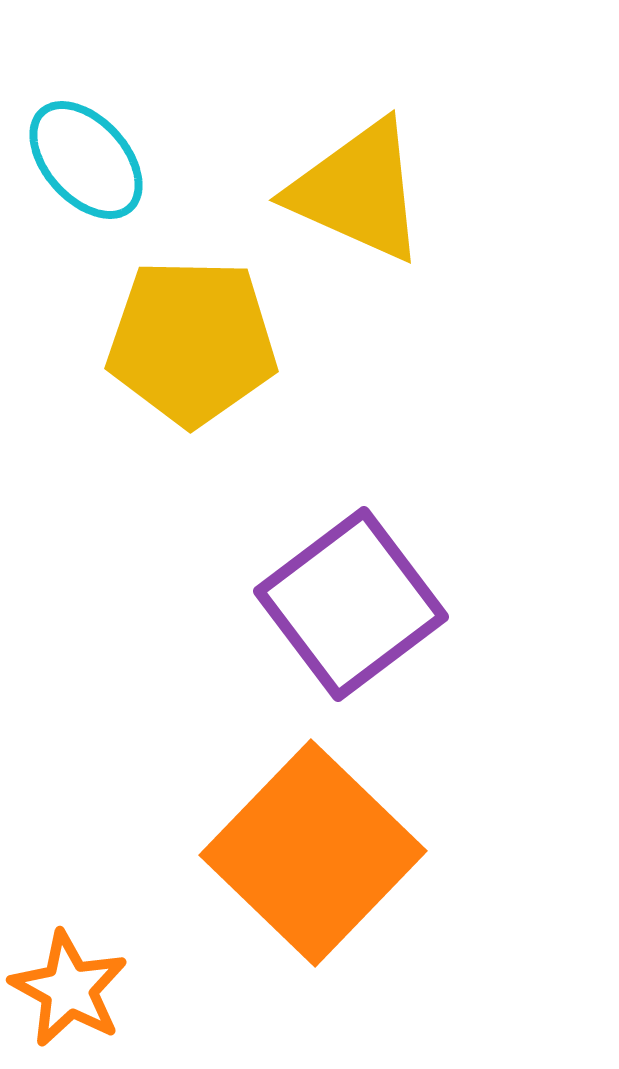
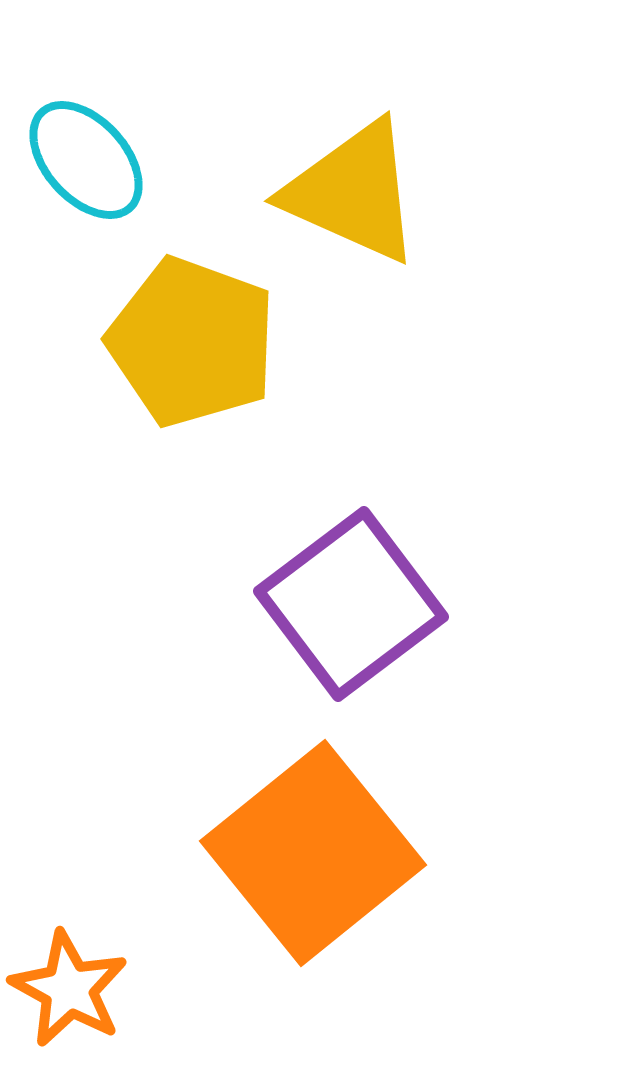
yellow triangle: moved 5 px left, 1 px down
yellow pentagon: rotated 19 degrees clockwise
orange square: rotated 7 degrees clockwise
